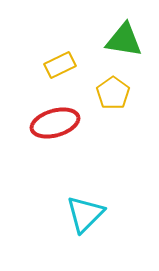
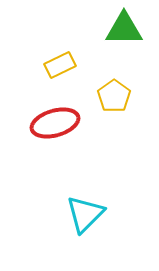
green triangle: moved 11 px up; rotated 9 degrees counterclockwise
yellow pentagon: moved 1 px right, 3 px down
